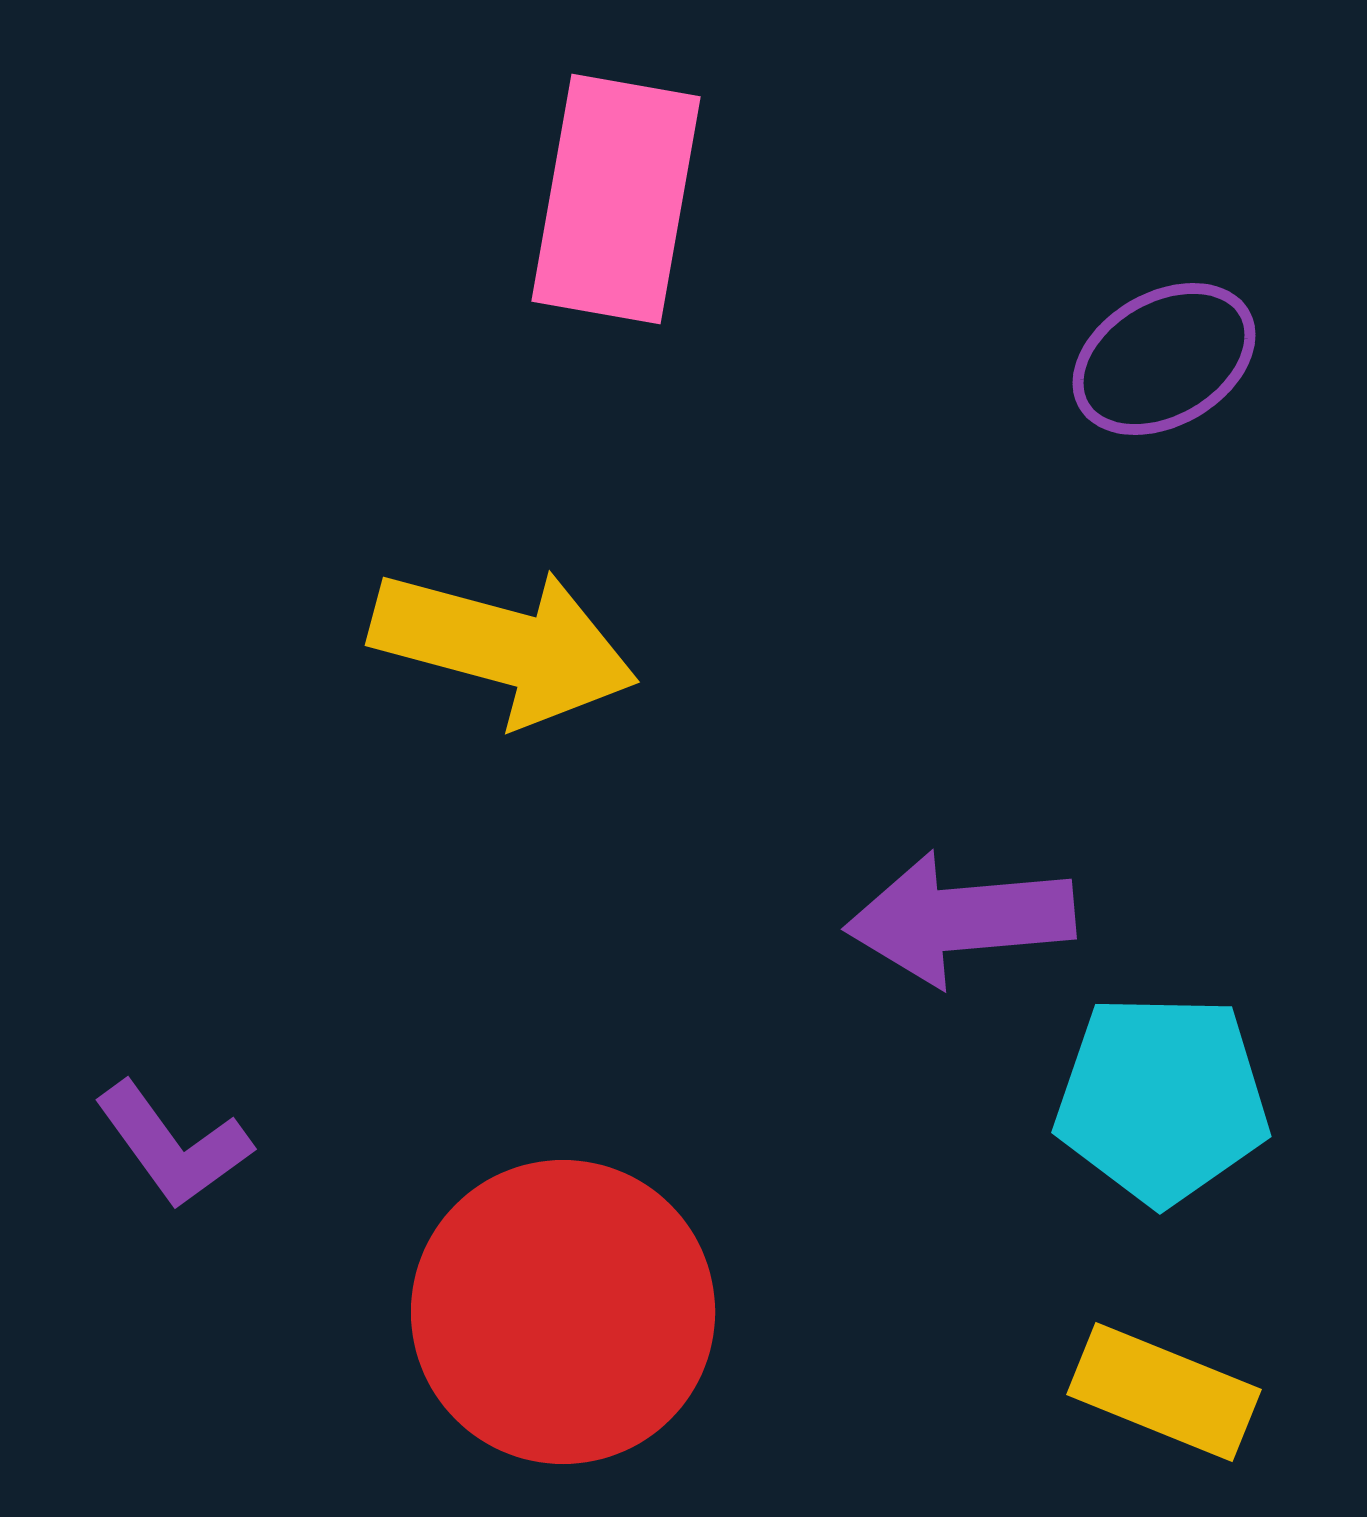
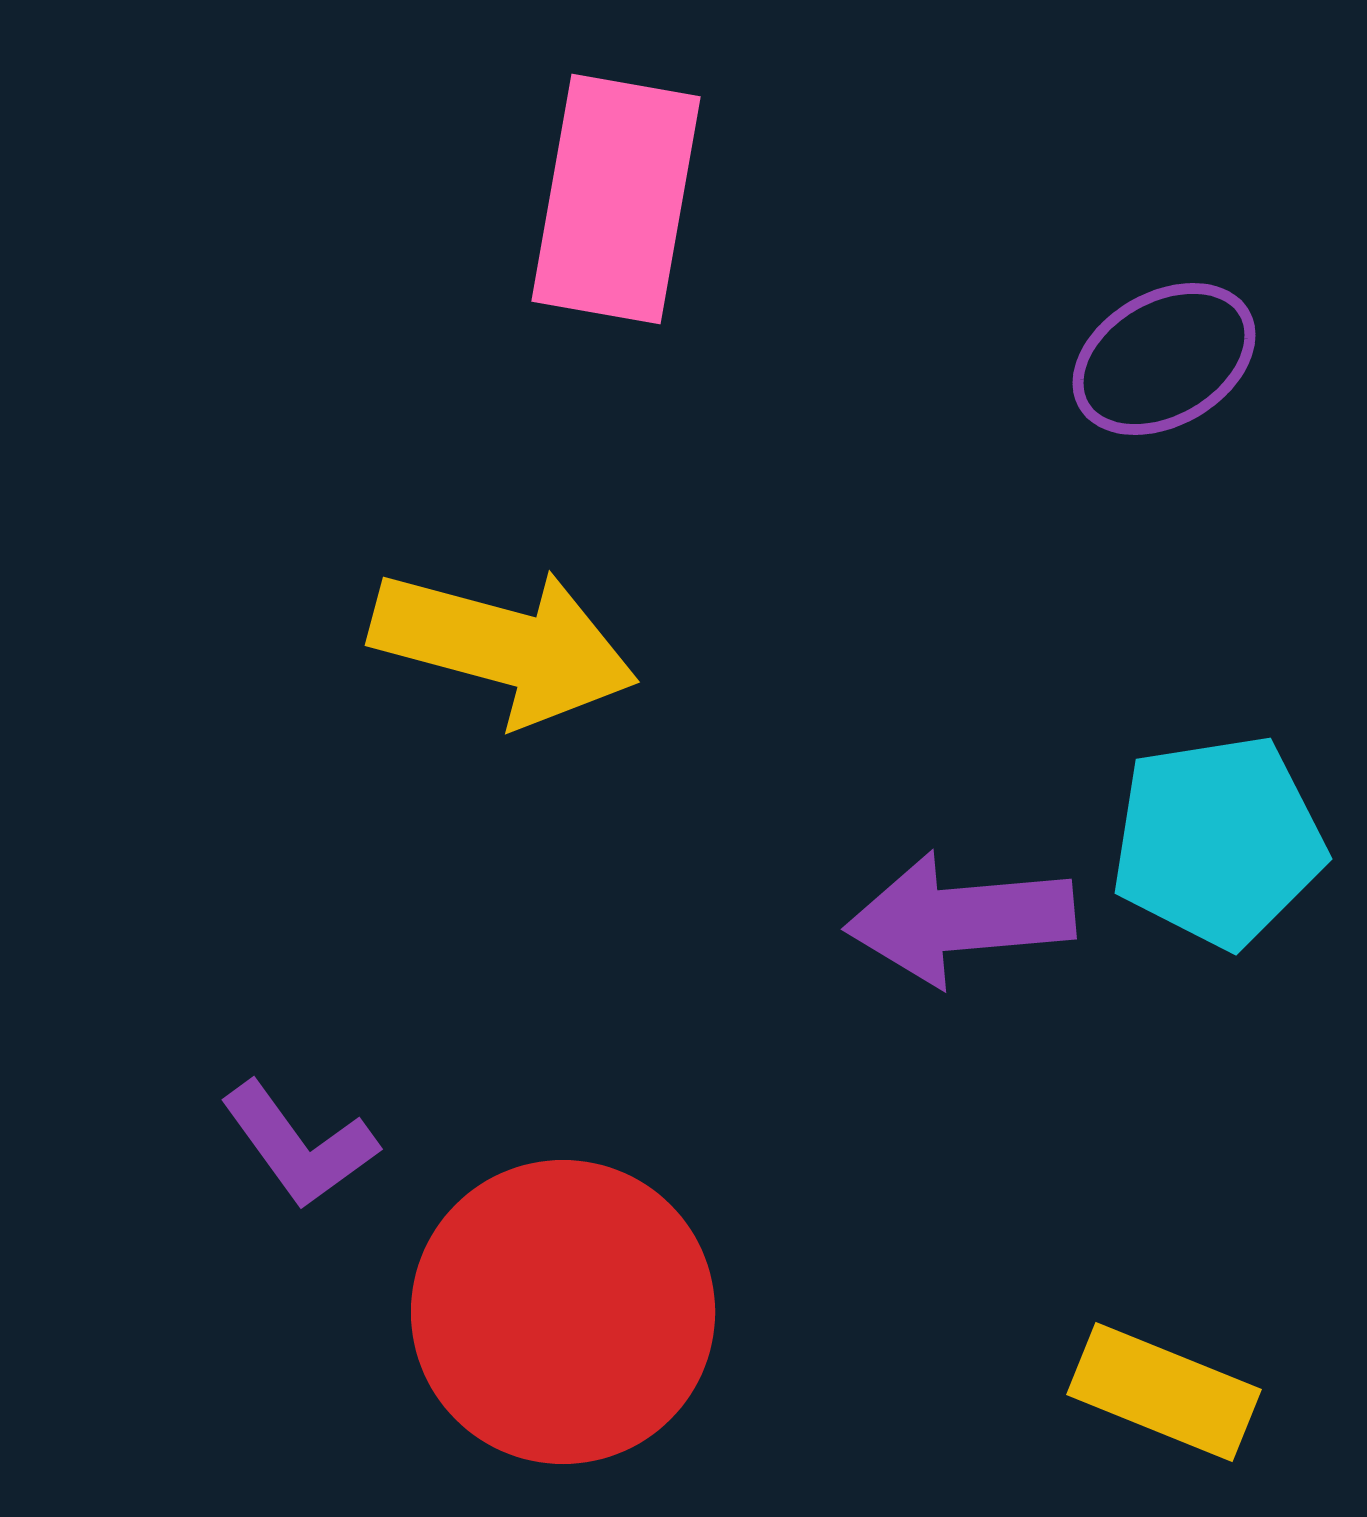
cyan pentagon: moved 56 px right, 258 px up; rotated 10 degrees counterclockwise
purple L-shape: moved 126 px right
